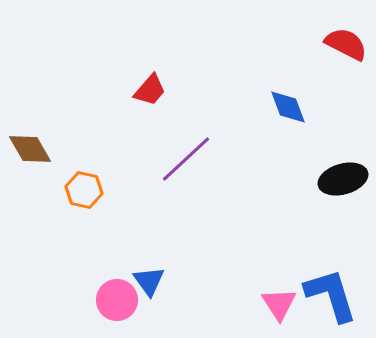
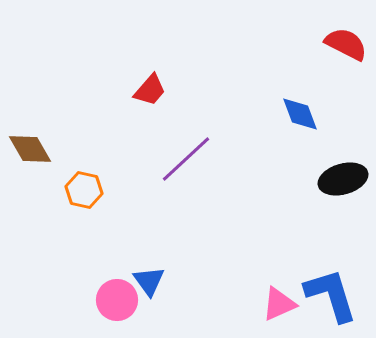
blue diamond: moved 12 px right, 7 px down
pink triangle: rotated 39 degrees clockwise
